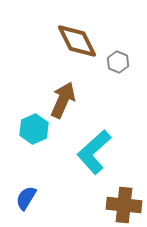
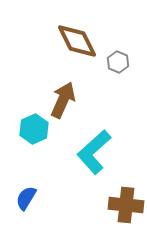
brown cross: moved 2 px right
